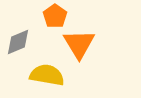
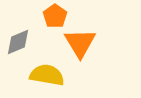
orange triangle: moved 1 px right, 1 px up
